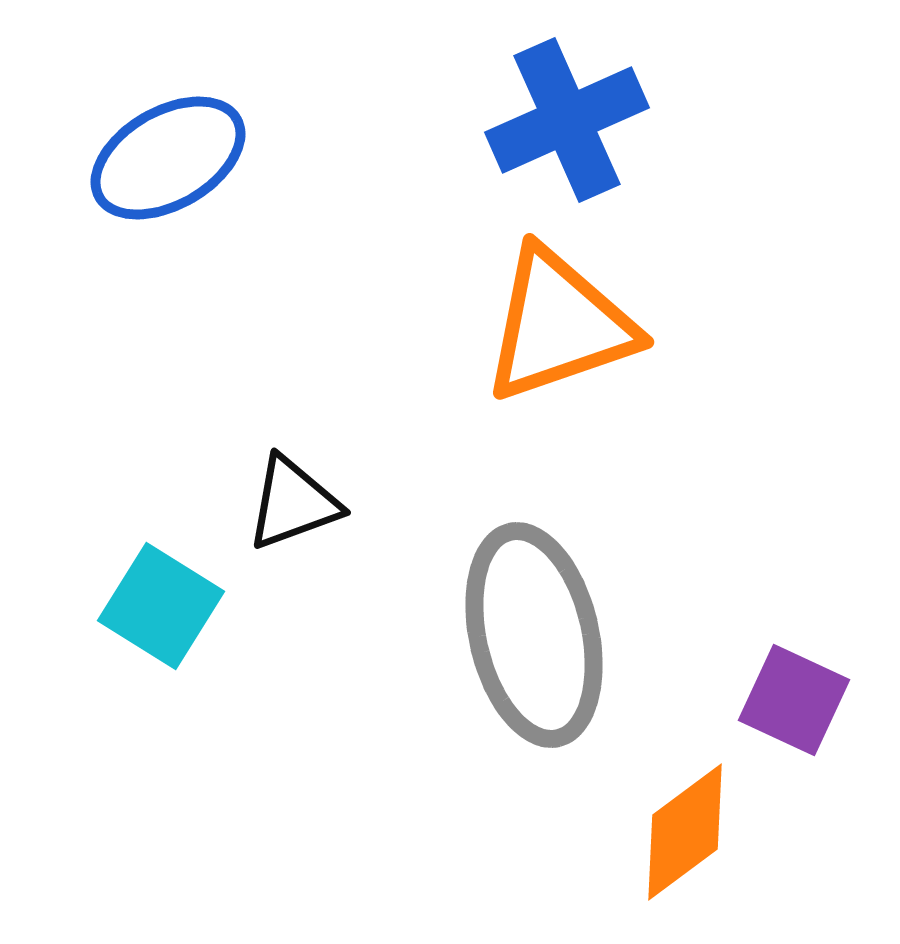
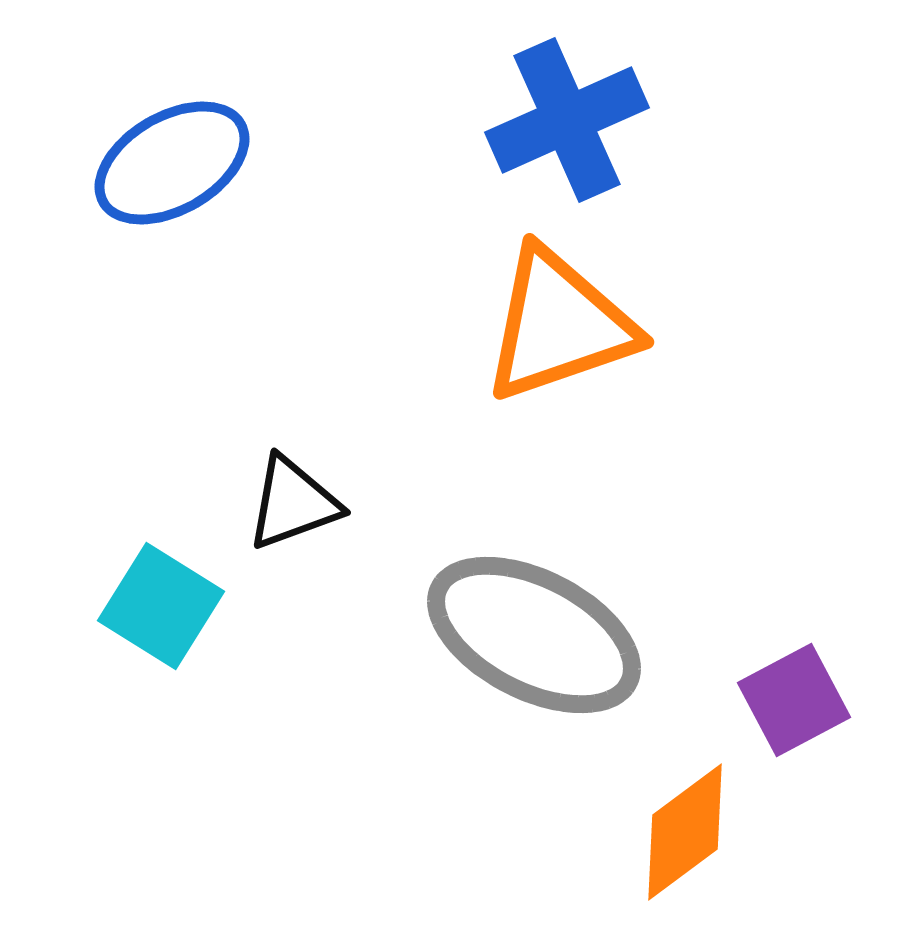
blue ellipse: moved 4 px right, 5 px down
gray ellipse: rotated 50 degrees counterclockwise
purple square: rotated 37 degrees clockwise
